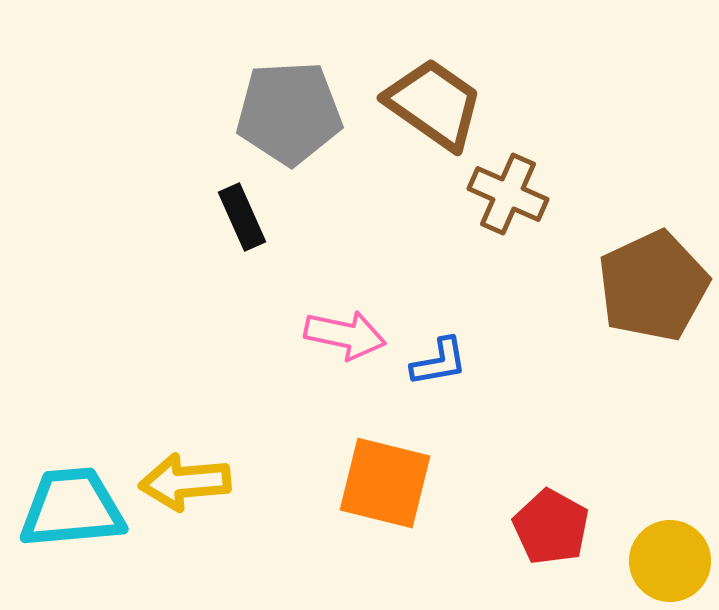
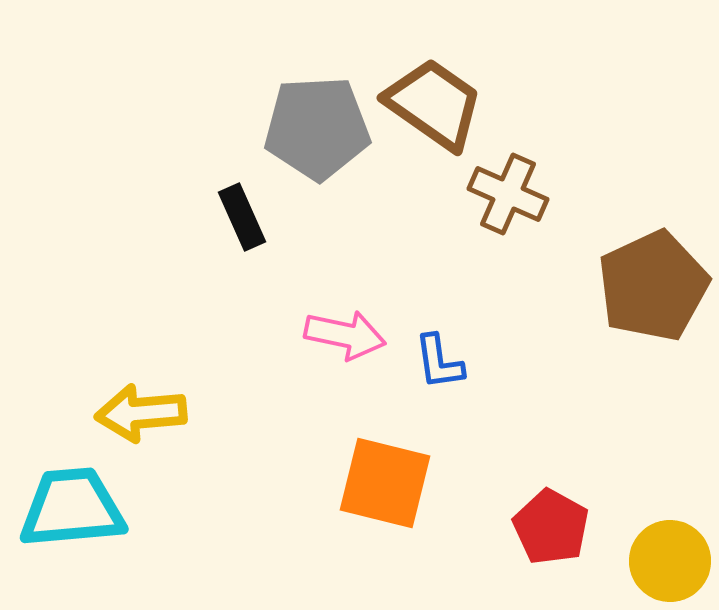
gray pentagon: moved 28 px right, 15 px down
blue L-shape: rotated 92 degrees clockwise
yellow arrow: moved 44 px left, 69 px up
